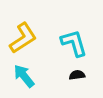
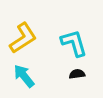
black semicircle: moved 1 px up
